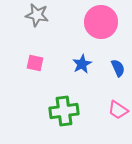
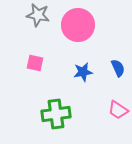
gray star: moved 1 px right
pink circle: moved 23 px left, 3 px down
blue star: moved 1 px right, 8 px down; rotated 18 degrees clockwise
green cross: moved 8 px left, 3 px down
